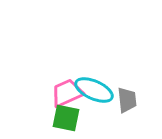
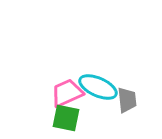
cyan ellipse: moved 4 px right, 3 px up
